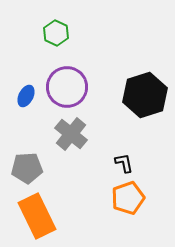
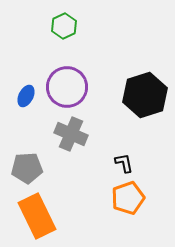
green hexagon: moved 8 px right, 7 px up; rotated 10 degrees clockwise
gray cross: rotated 16 degrees counterclockwise
